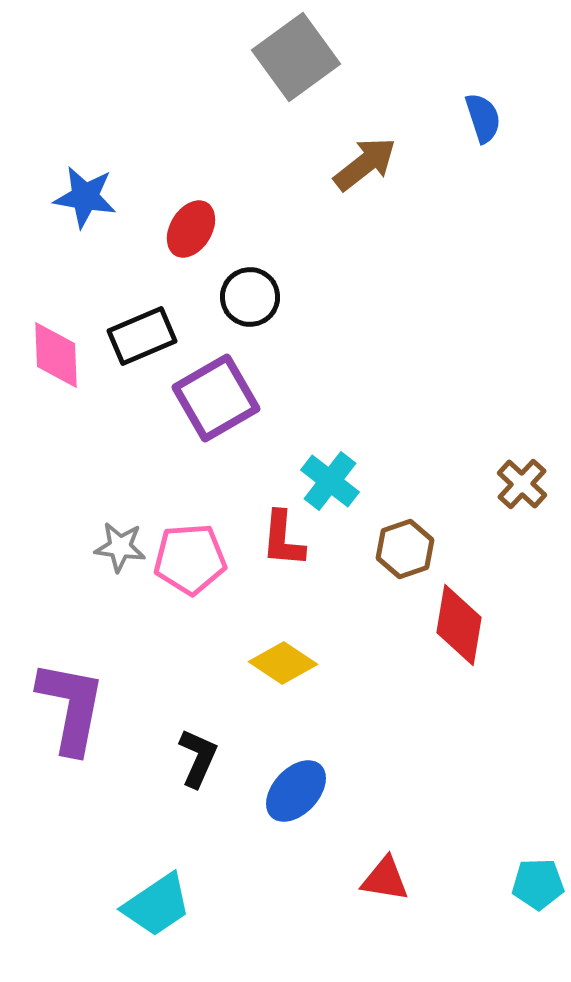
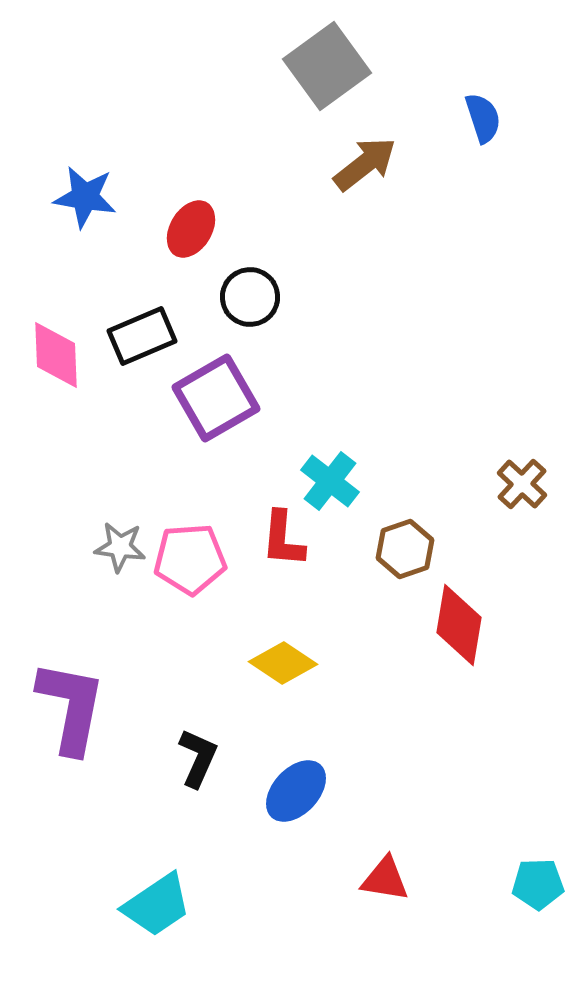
gray square: moved 31 px right, 9 px down
